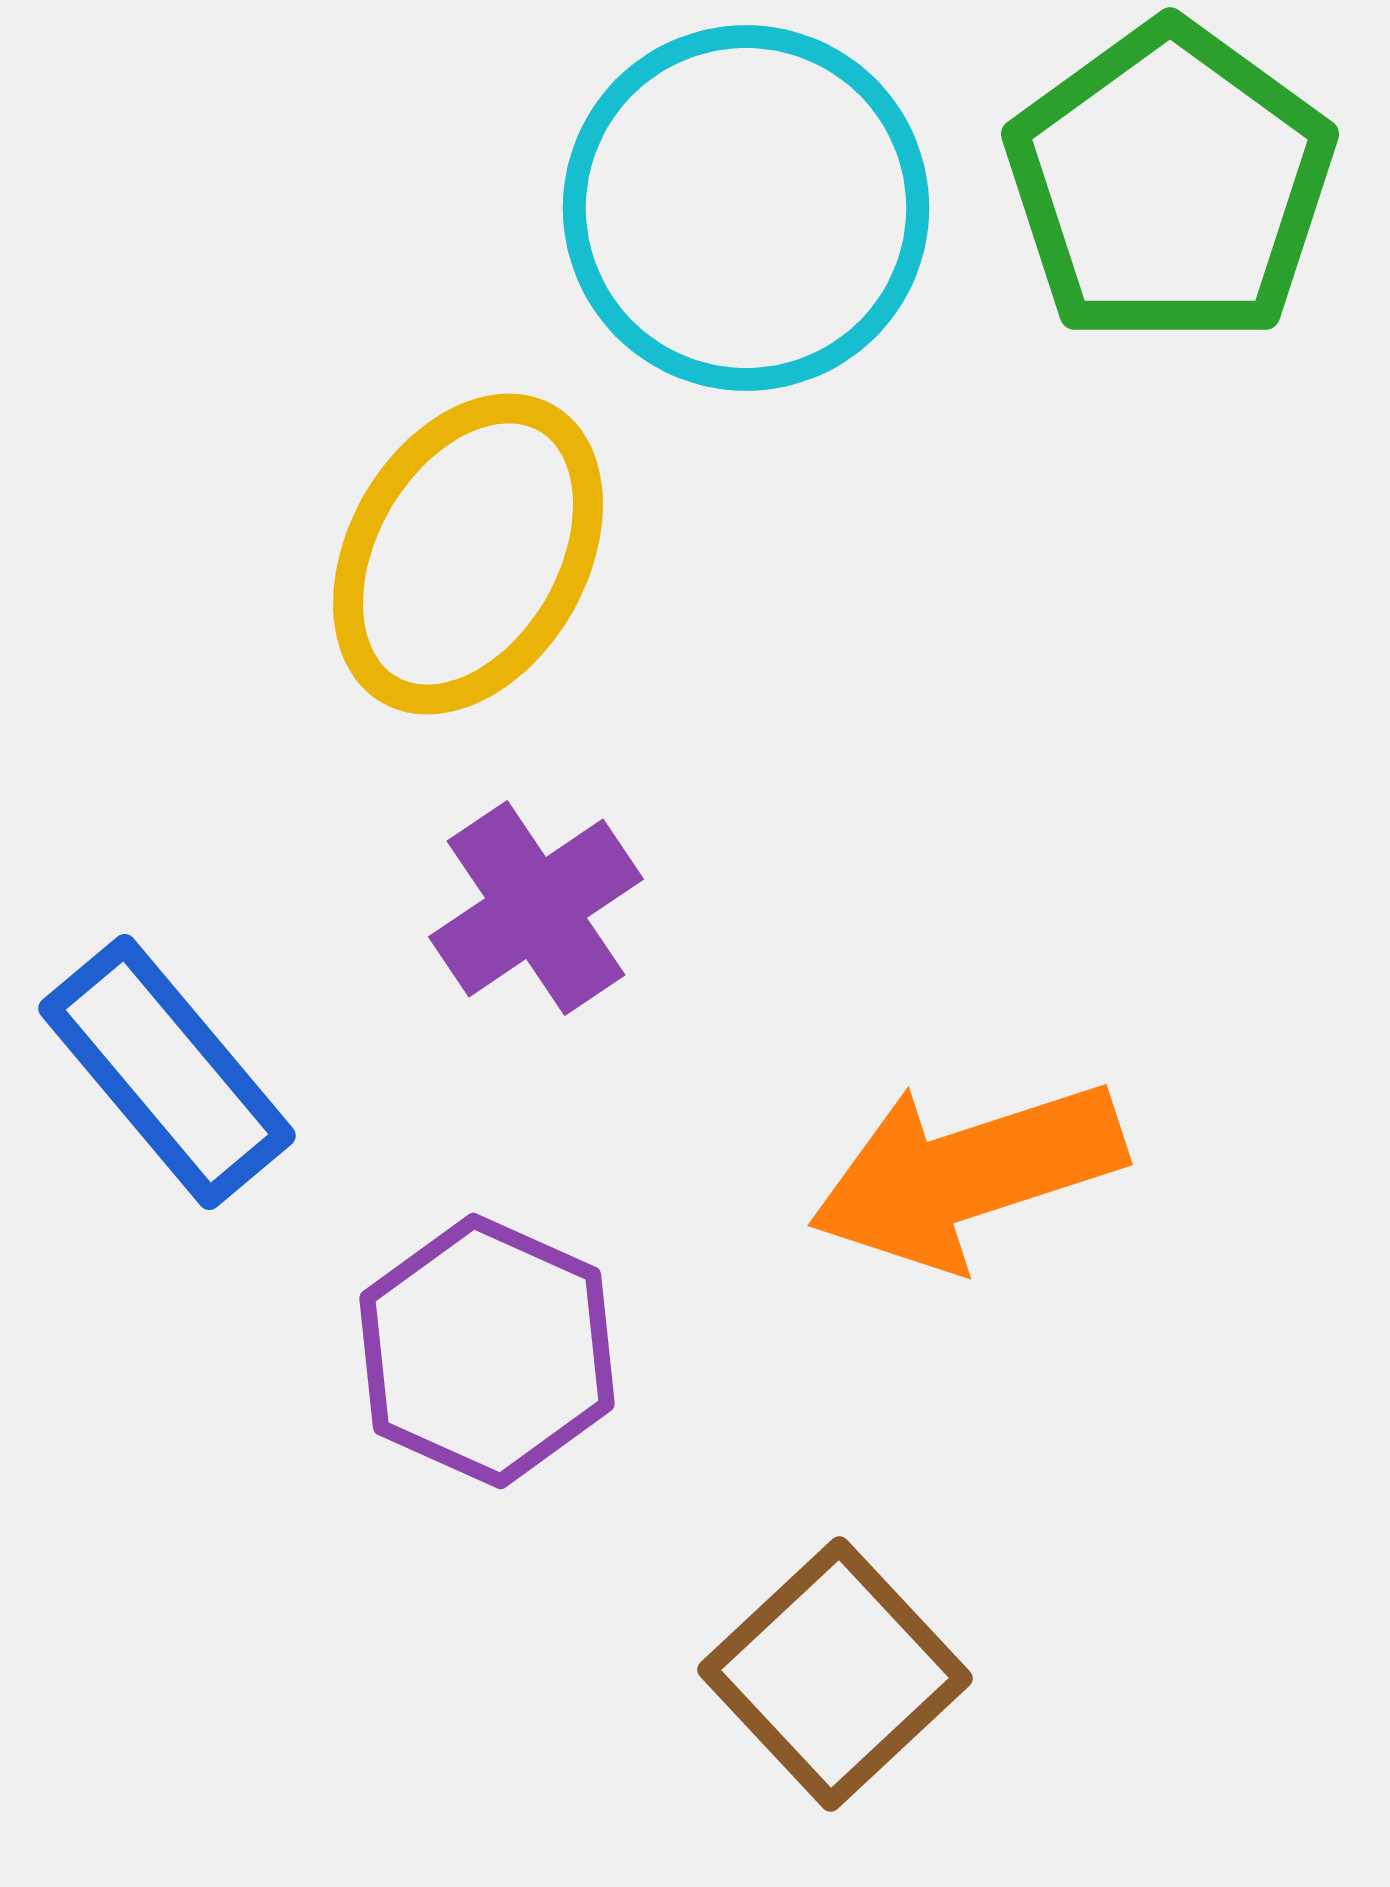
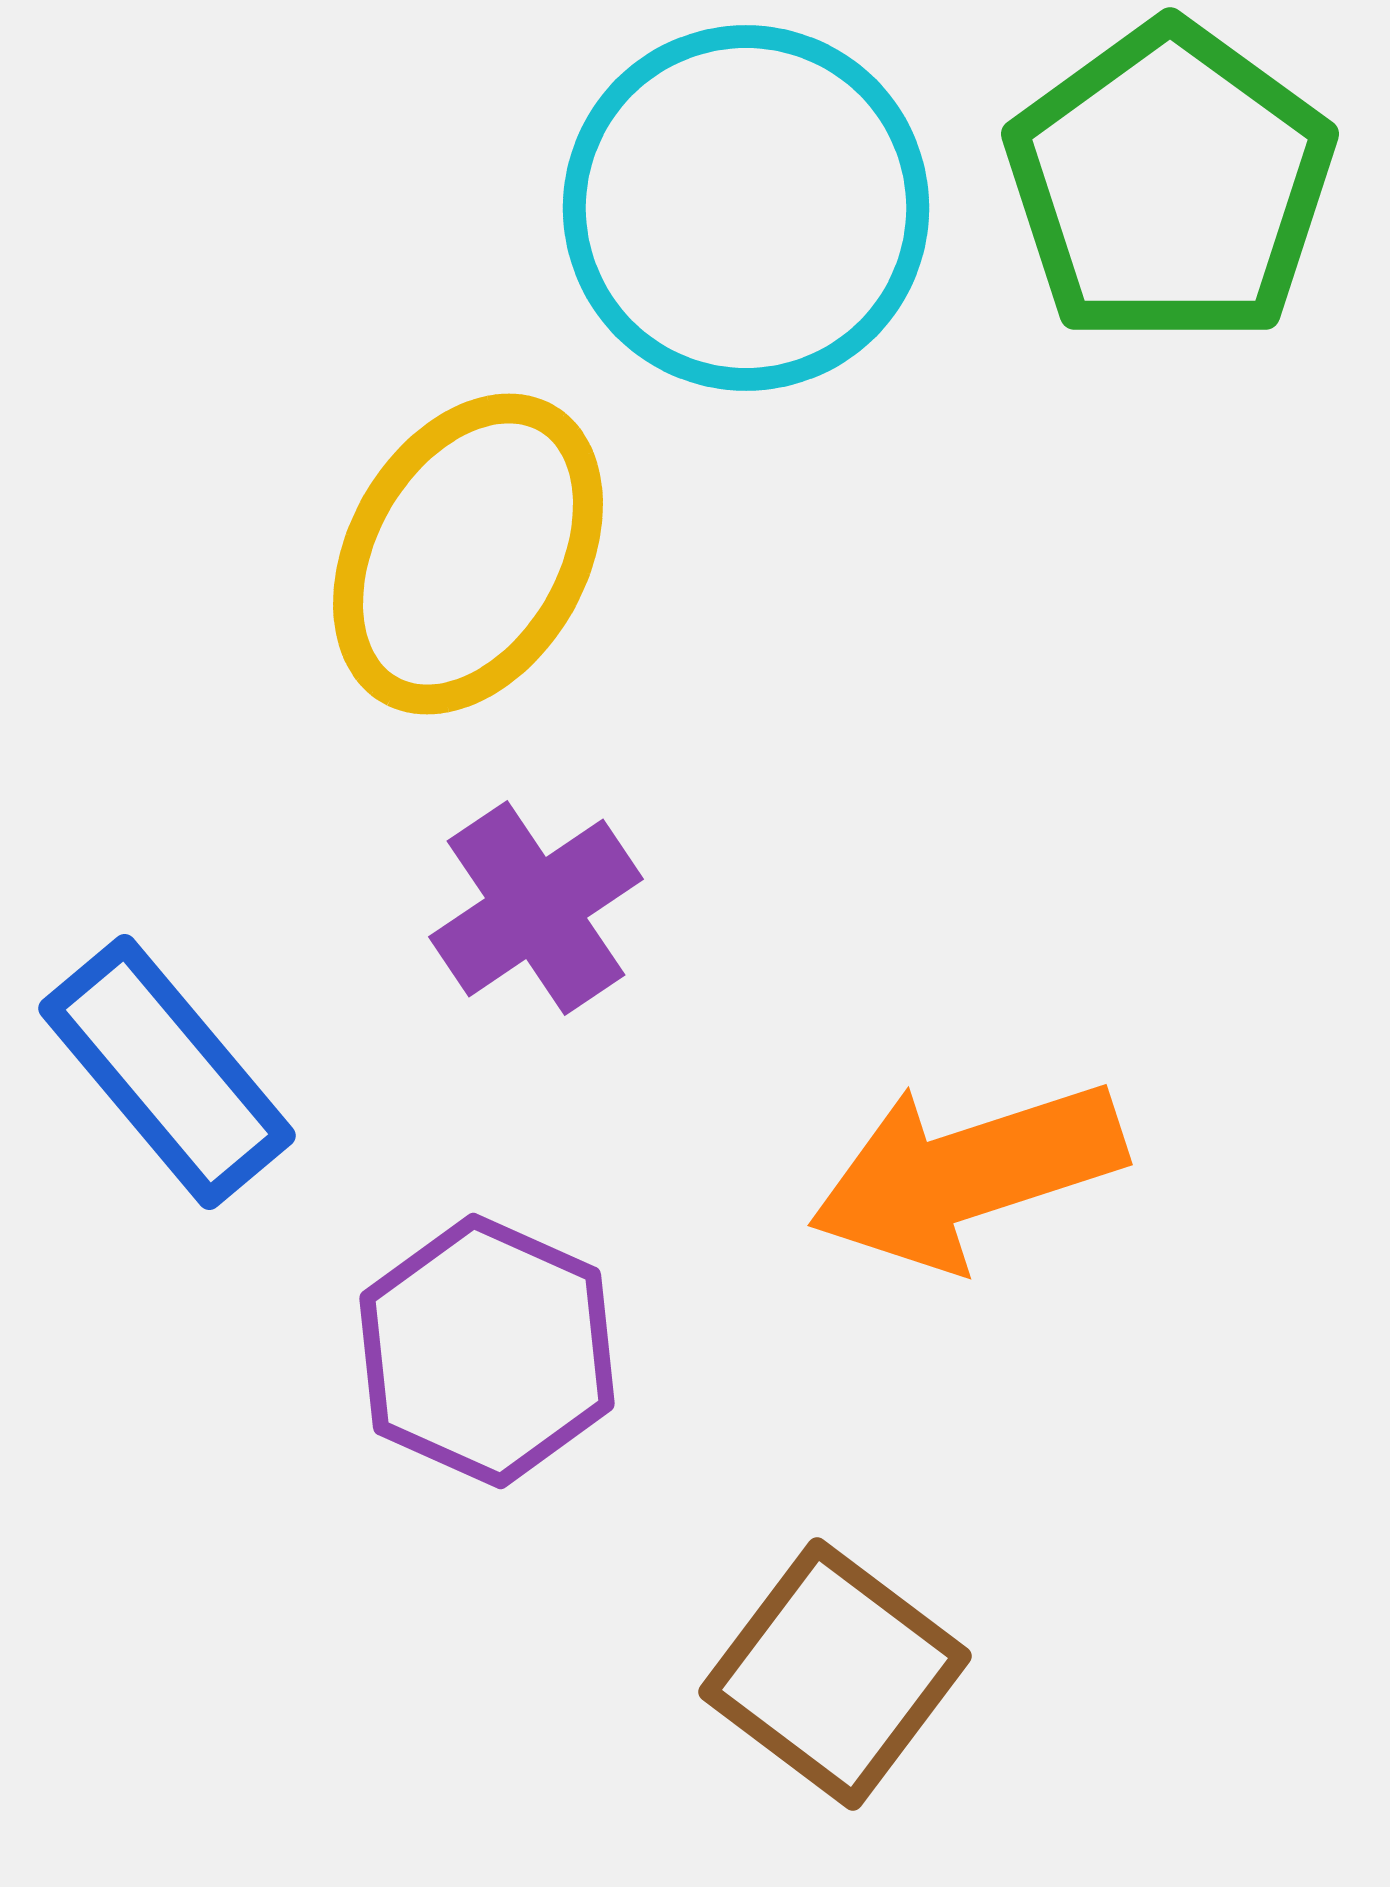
brown square: rotated 10 degrees counterclockwise
